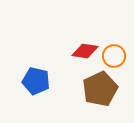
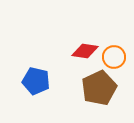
orange circle: moved 1 px down
brown pentagon: moved 1 px left, 1 px up
